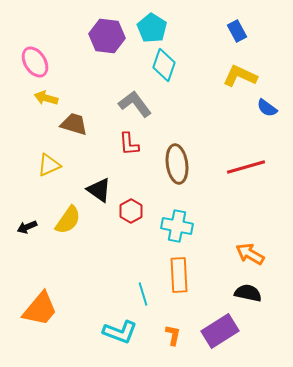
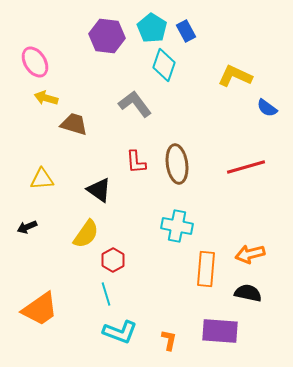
blue rectangle: moved 51 px left
yellow L-shape: moved 5 px left
red L-shape: moved 7 px right, 18 px down
yellow triangle: moved 7 px left, 14 px down; rotated 20 degrees clockwise
red hexagon: moved 18 px left, 49 px down
yellow semicircle: moved 18 px right, 14 px down
orange arrow: rotated 44 degrees counterclockwise
orange rectangle: moved 27 px right, 6 px up; rotated 8 degrees clockwise
cyan line: moved 37 px left
orange trapezoid: rotated 15 degrees clockwise
purple rectangle: rotated 36 degrees clockwise
orange L-shape: moved 4 px left, 5 px down
